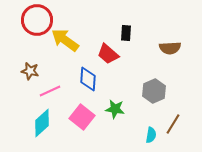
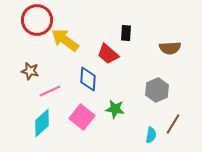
gray hexagon: moved 3 px right, 1 px up
